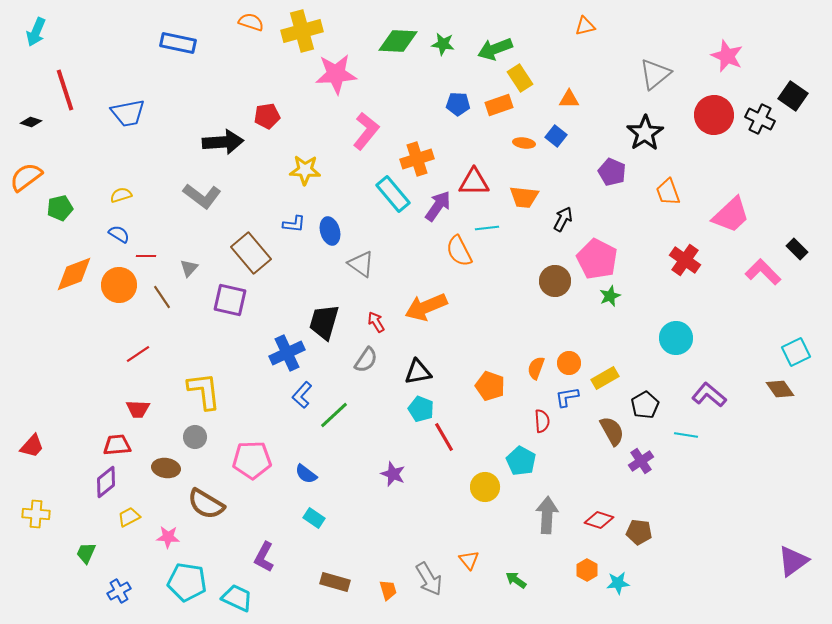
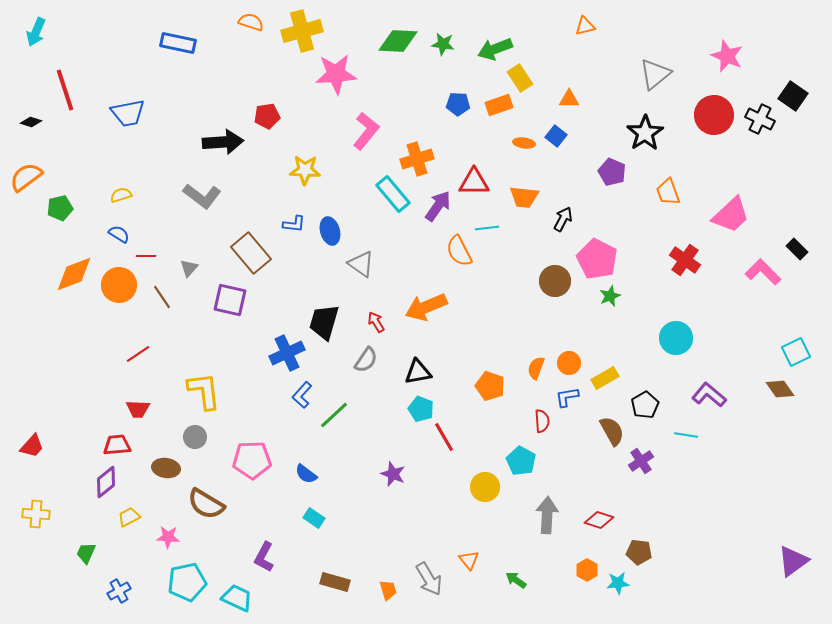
brown pentagon at (639, 532): moved 20 px down
cyan pentagon at (187, 582): rotated 21 degrees counterclockwise
